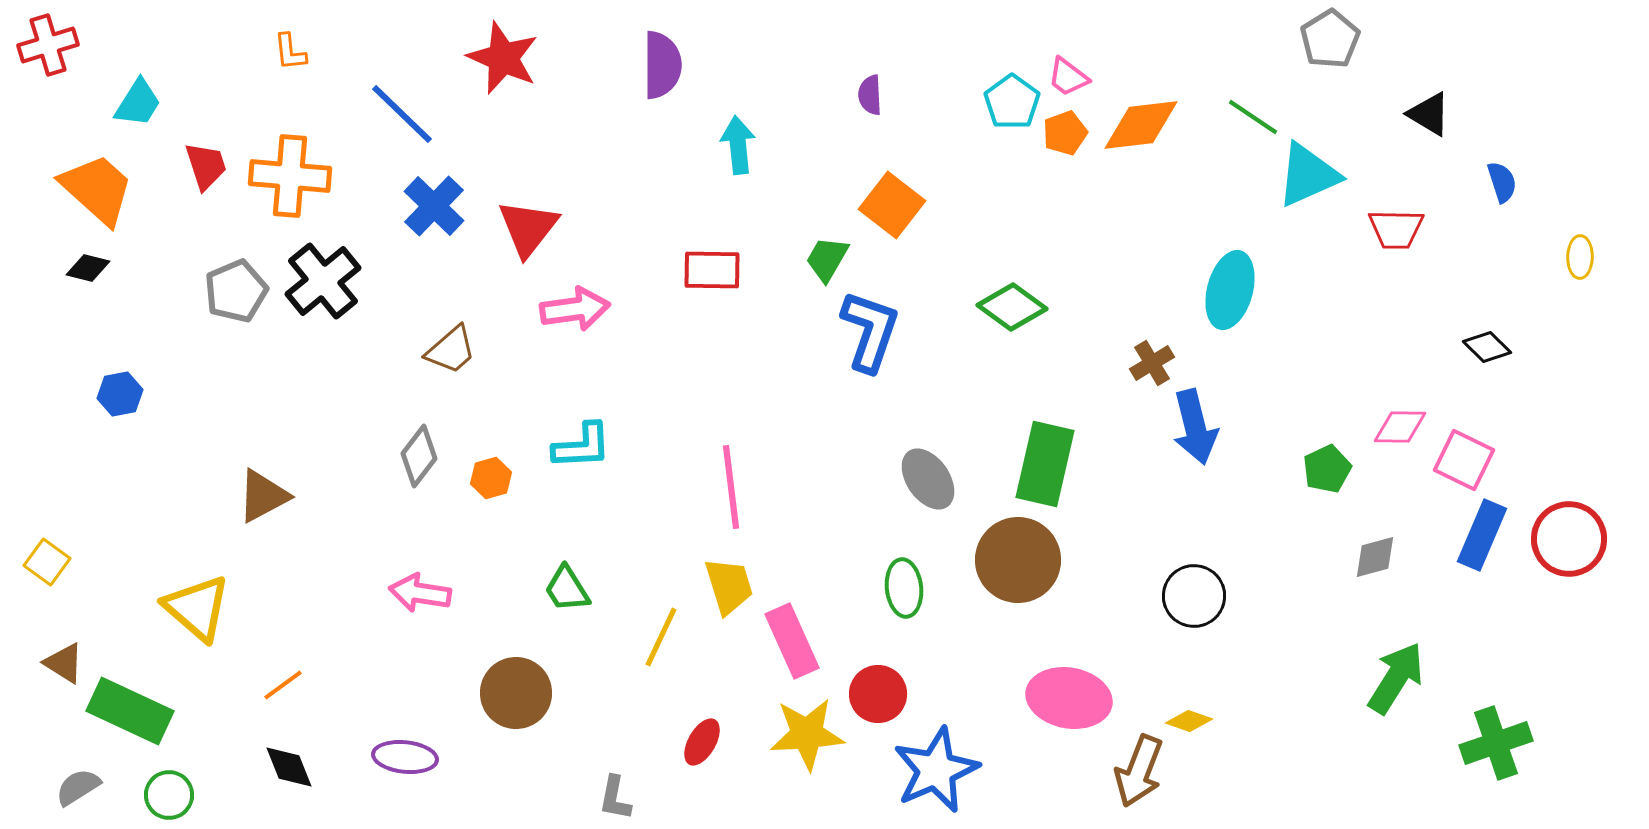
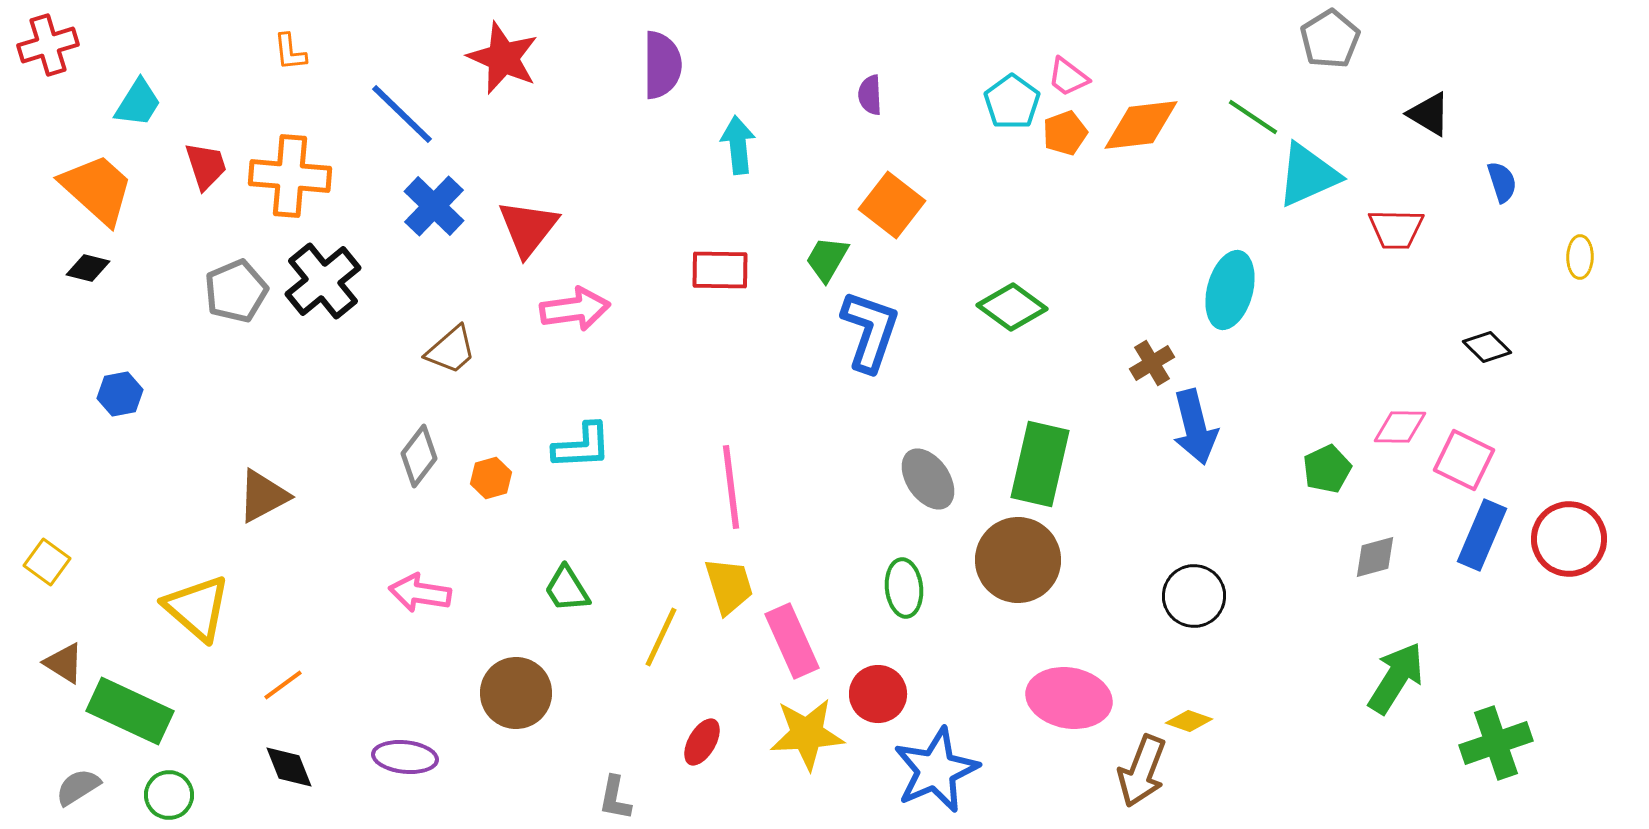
red rectangle at (712, 270): moved 8 px right
green rectangle at (1045, 464): moved 5 px left
brown arrow at (1139, 771): moved 3 px right
